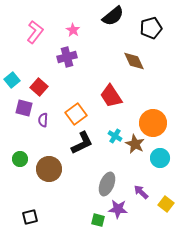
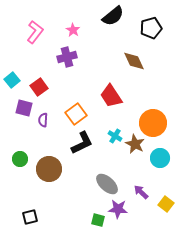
red square: rotated 12 degrees clockwise
gray ellipse: rotated 70 degrees counterclockwise
